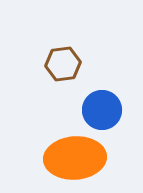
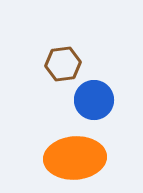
blue circle: moved 8 px left, 10 px up
